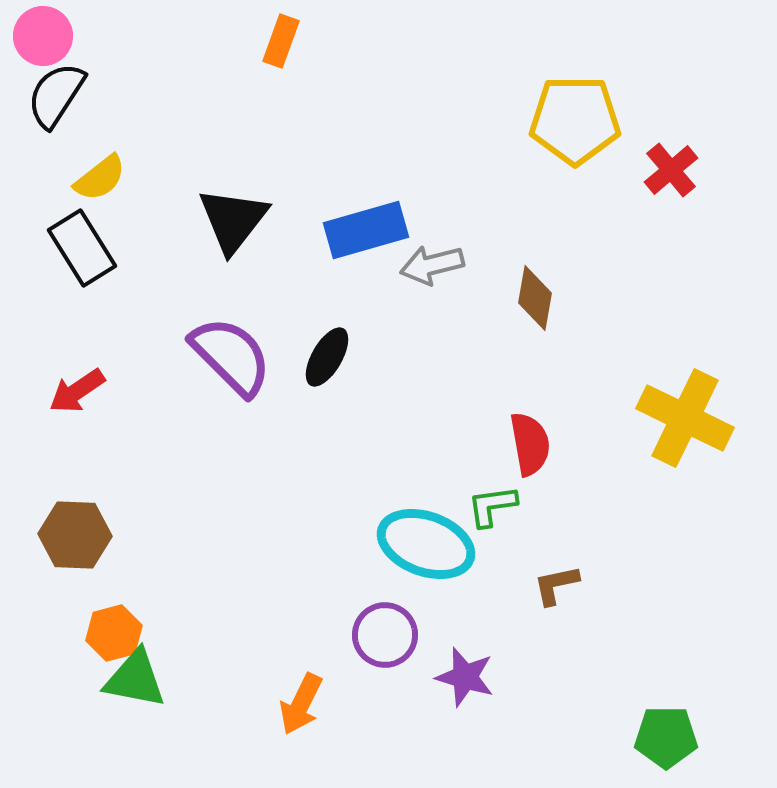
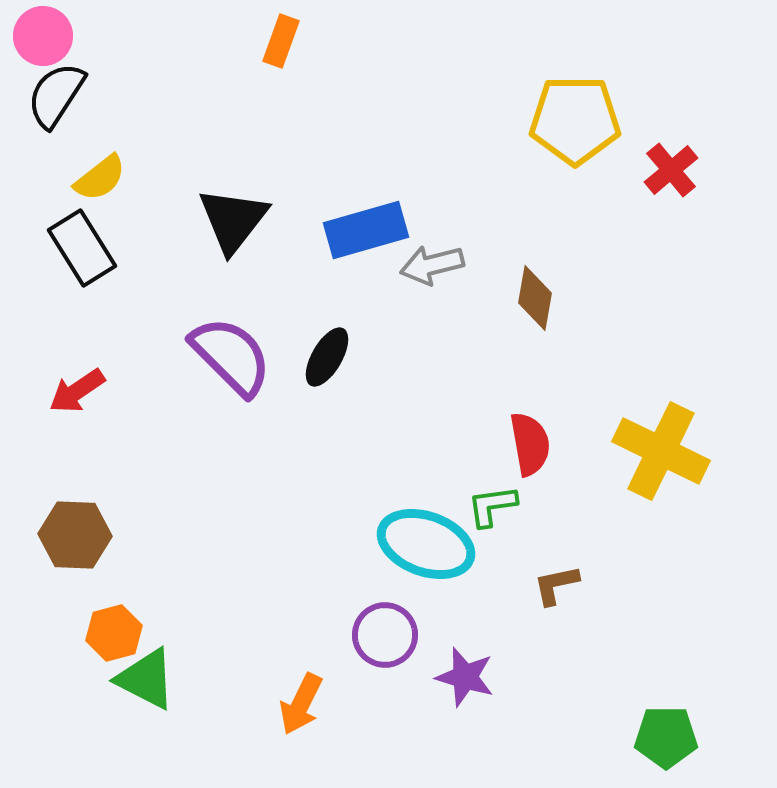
yellow cross: moved 24 px left, 33 px down
green triangle: moved 11 px right; rotated 16 degrees clockwise
